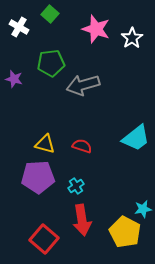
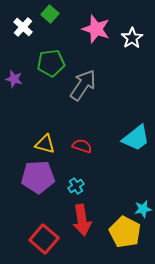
white cross: moved 4 px right; rotated 12 degrees clockwise
gray arrow: rotated 140 degrees clockwise
